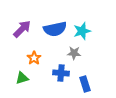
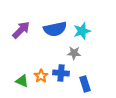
purple arrow: moved 1 px left, 1 px down
orange star: moved 7 px right, 18 px down
green triangle: moved 3 px down; rotated 40 degrees clockwise
